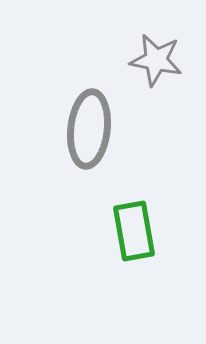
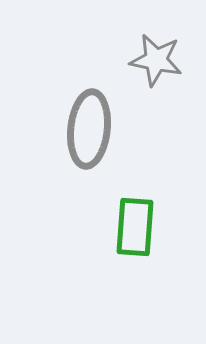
green rectangle: moved 1 px right, 4 px up; rotated 14 degrees clockwise
